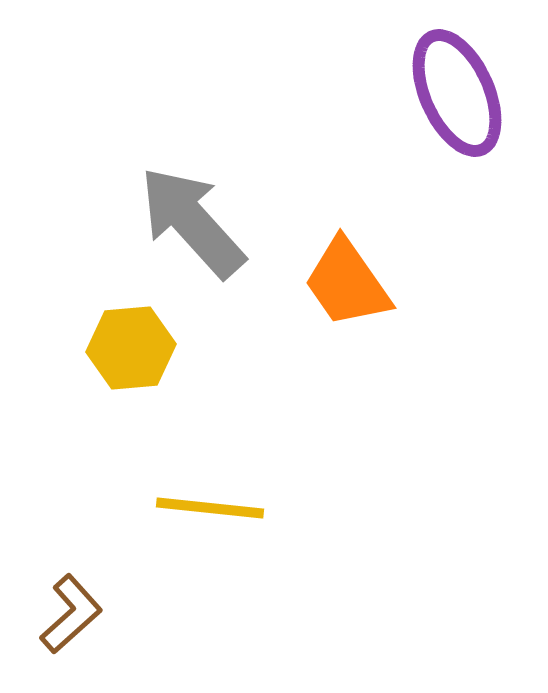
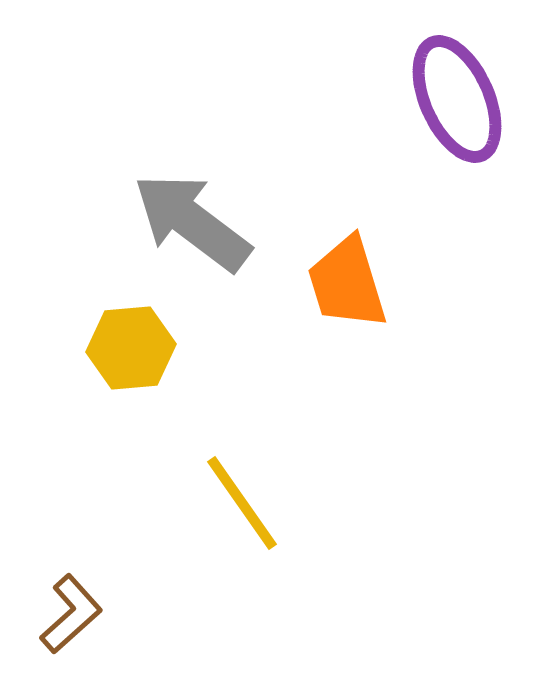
purple ellipse: moved 6 px down
gray arrow: rotated 11 degrees counterclockwise
orange trapezoid: rotated 18 degrees clockwise
yellow line: moved 32 px right, 5 px up; rotated 49 degrees clockwise
